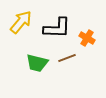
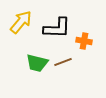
orange cross: moved 3 px left, 3 px down; rotated 21 degrees counterclockwise
brown line: moved 4 px left, 4 px down
